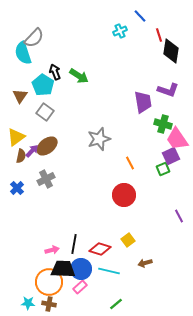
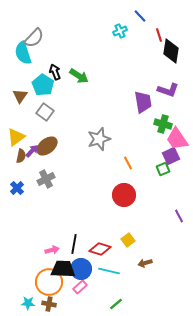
orange line: moved 2 px left
